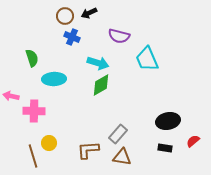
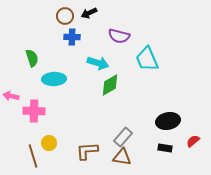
blue cross: rotated 21 degrees counterclockwise
green diamond: moved 9 px right
gray rectangle: moved 5 px right, 3 px down
brown L-shape: moved 1 px left, 1 px down
